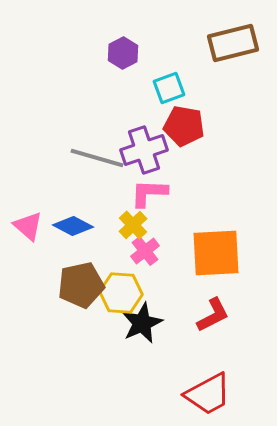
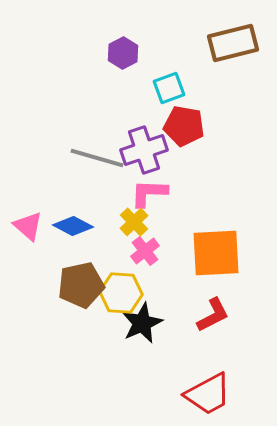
yellow cross: moved 1 px right, 3 px up
